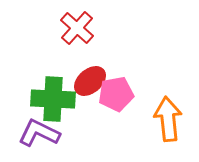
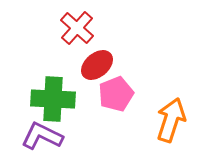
red ellipse: moved 7 px right, 16 px up
pink pentagon: rotated 12 degrees counterclockwise
orange arrow: moved 3 px right, 1 px down; rotated 24 degrees clockwise
purple L-shape: moved 3 px right, 3 px down
